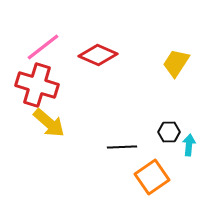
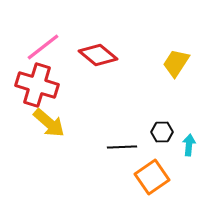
red diamond: rotated 15 degrees clockwise
black hexagon: moved 7 px left
